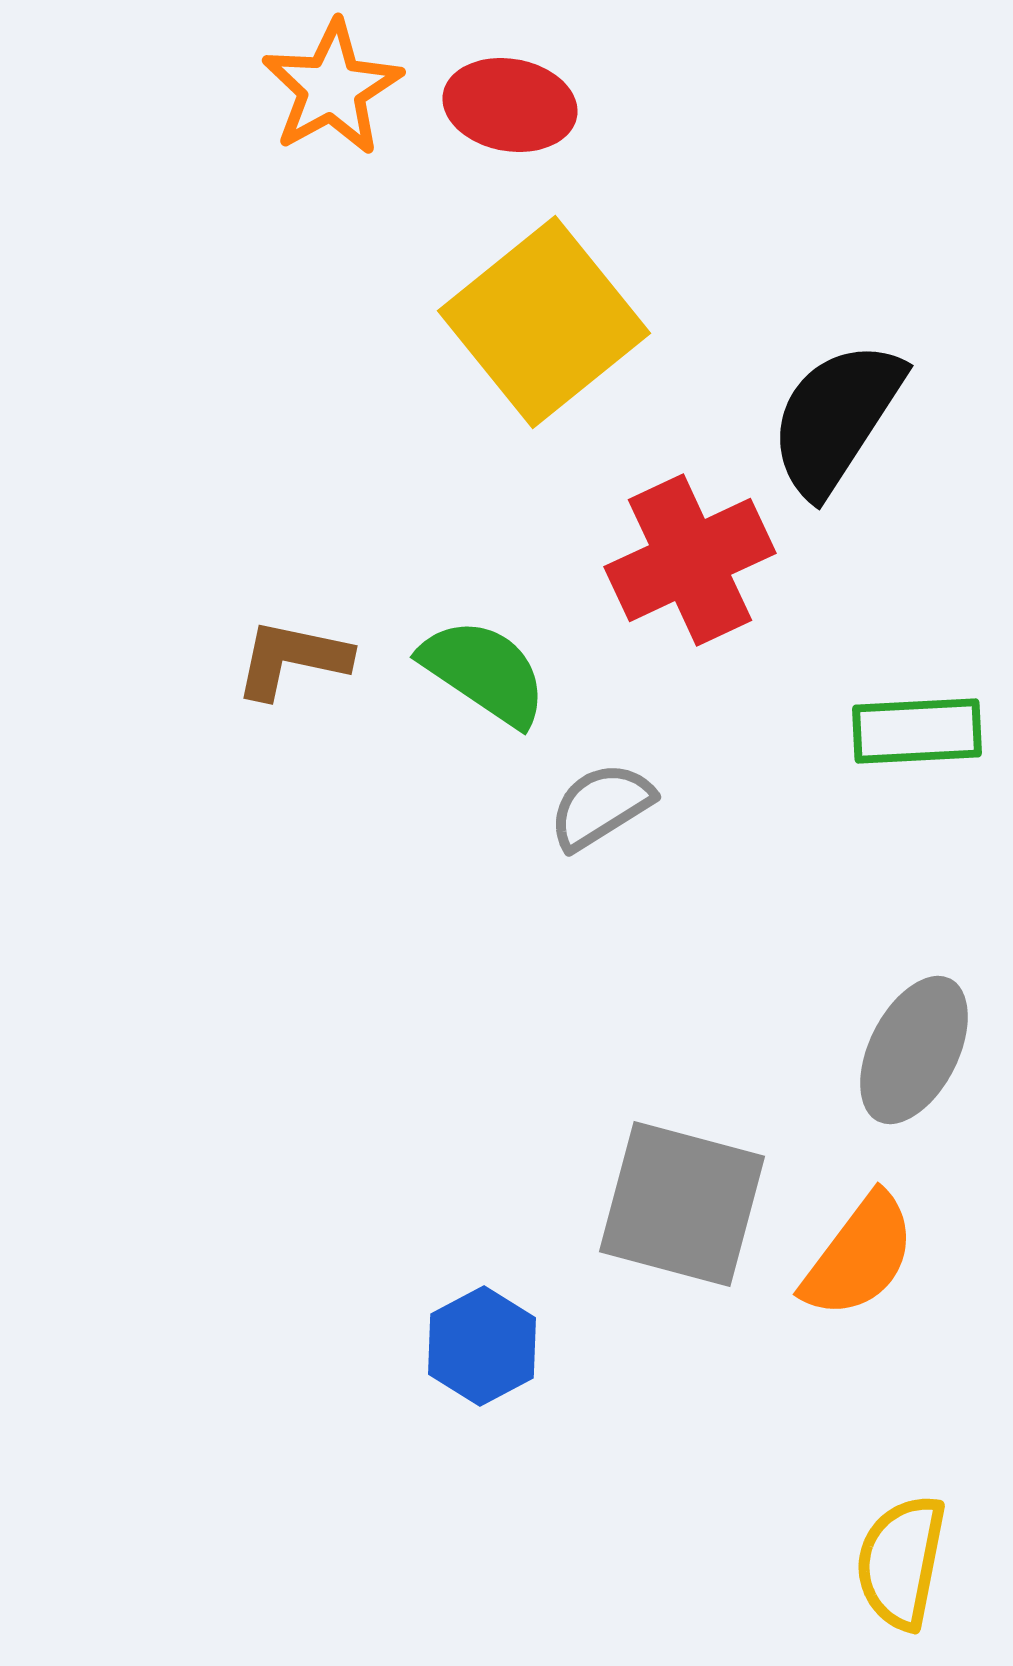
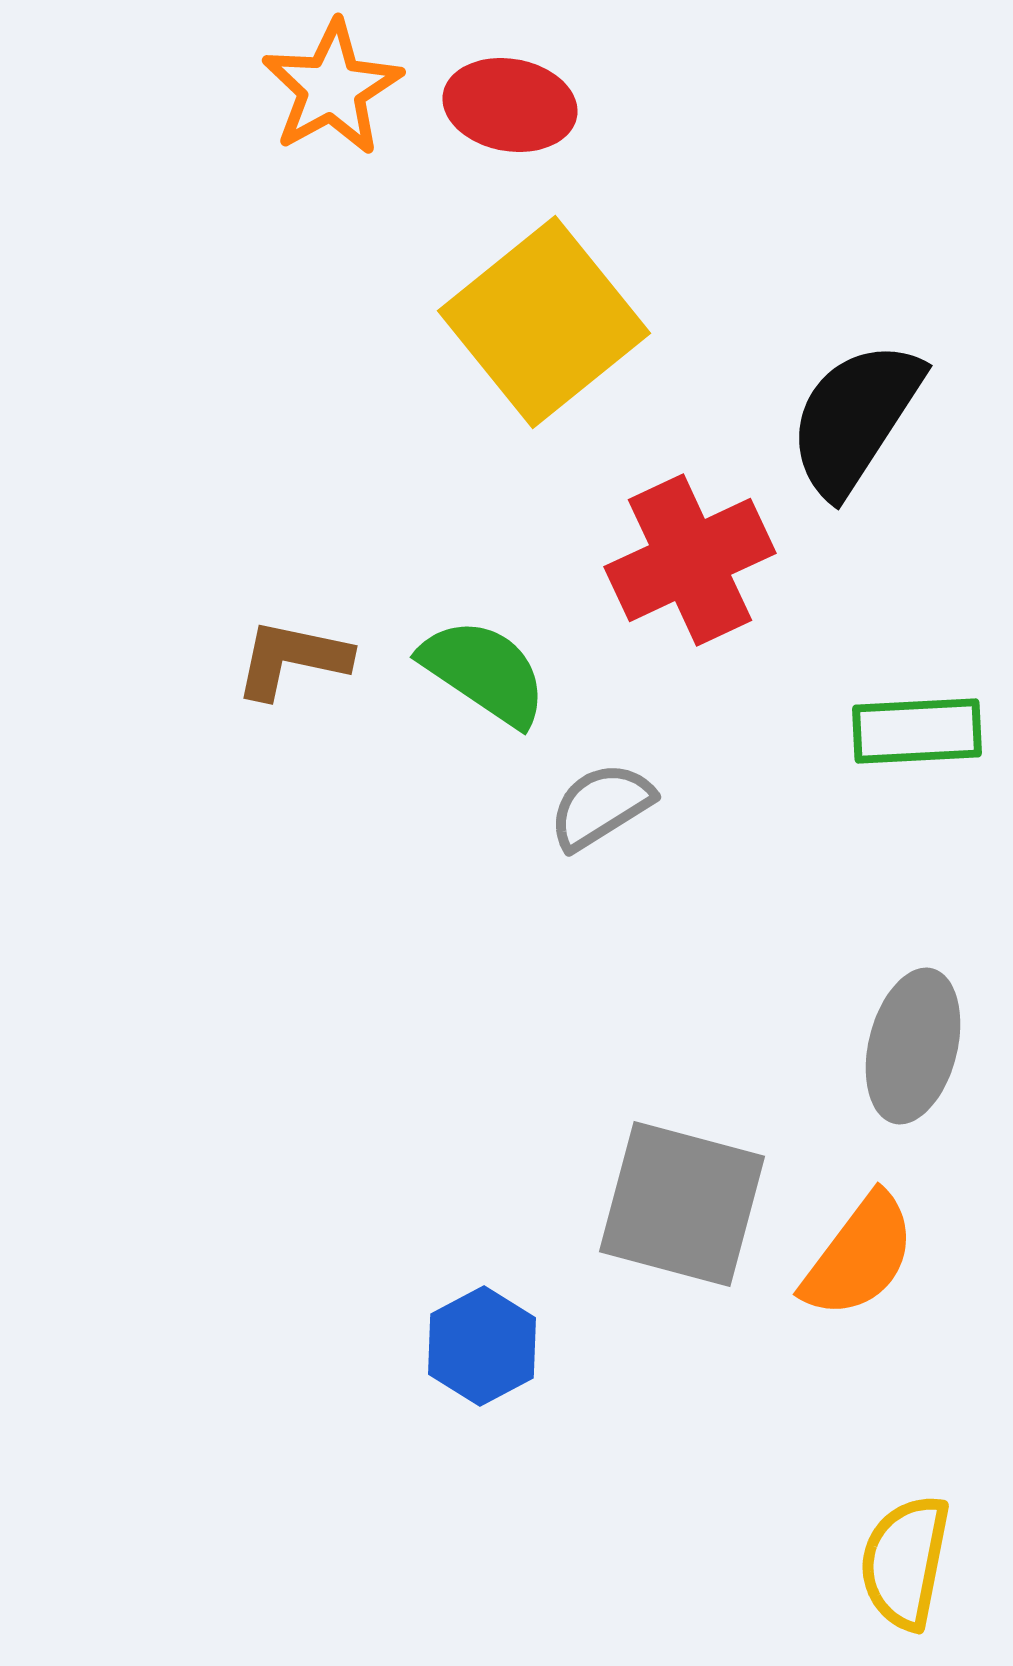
black semicircle: moved 19 px right
gray ellipse: moved 1 px left, 4 px up; rotated 13 degrees counterclockwise
yellow semicircle: moved 4 px right
